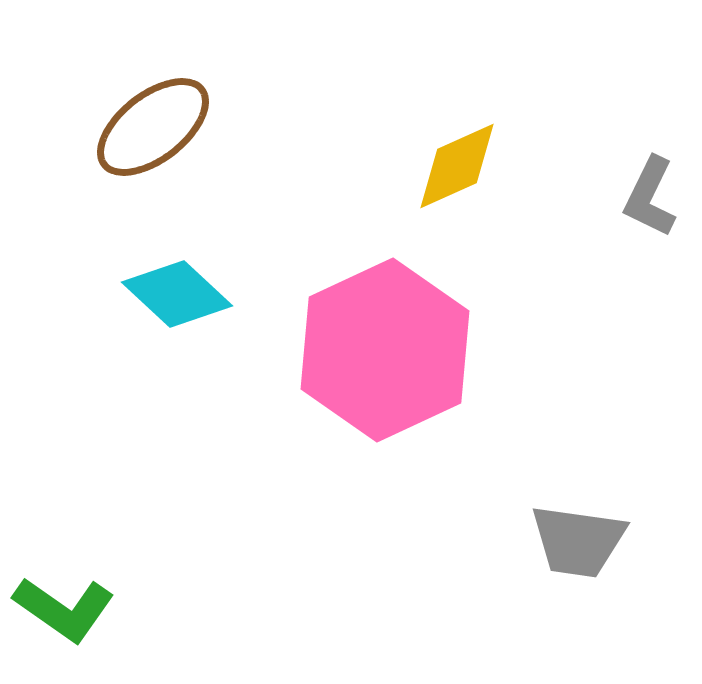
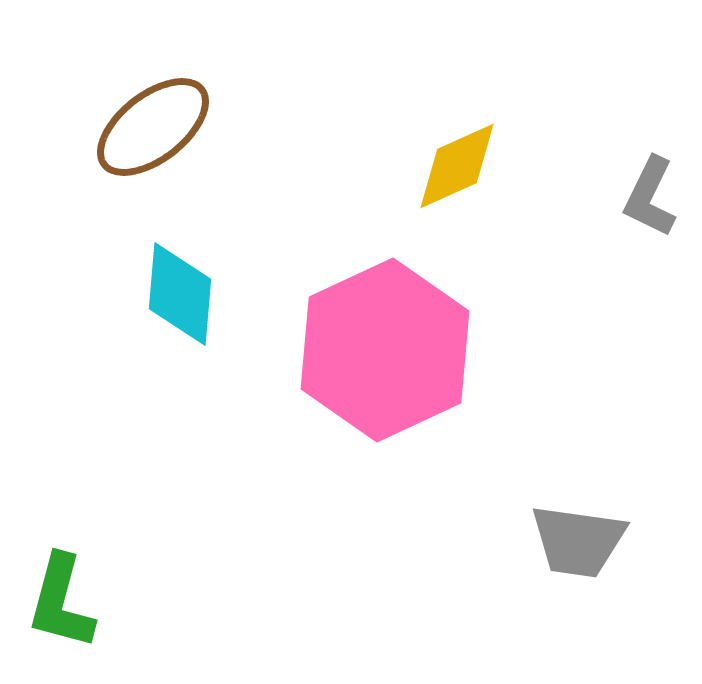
cyan diamond: moved 3 px right; rotated 52 degrees clockwise
green L-shape: moved 3 px left, 7 px up; rotated 70 degrees clockwise
